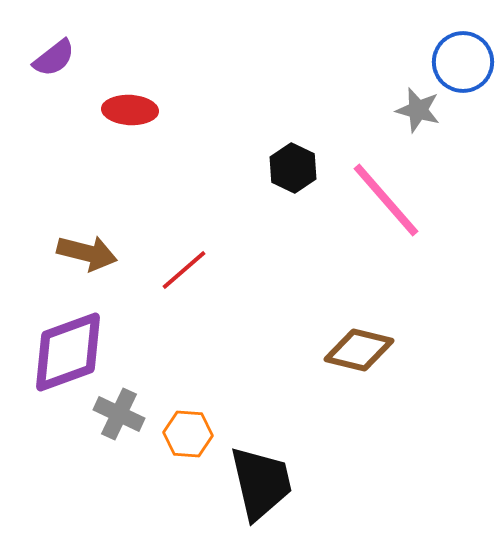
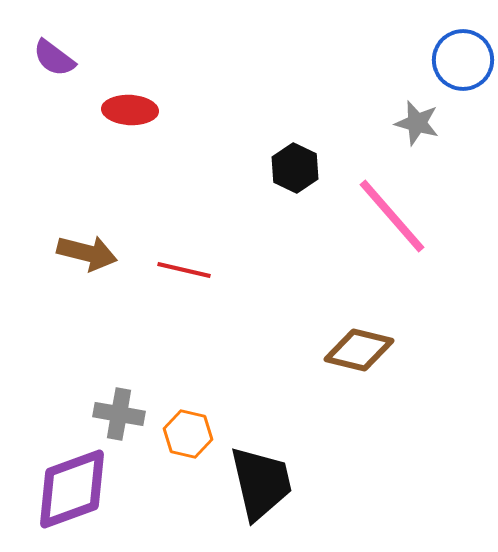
purple semicircle: rotated 75 degrees clockwise
blue circle: moved 2 px up
gray star: moved 1 px left, 13 px down
black hexagon: moved 2 px right
pink line: moved 6 px right, 16 px down
red line: rotated 54 degrees clockwise
purple diamond: moved 4 px right, 137 px down
gray cross: rotated 15 degrees counterclockwise
orange hexagon: rotated 9 degrees clockwise
